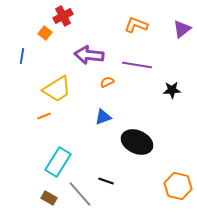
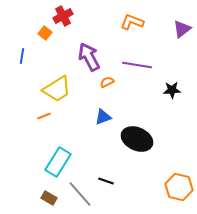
orange L-shape: moved 4 px left, 3 px up
purple arrow: moved 2 px down; rotated 56 degrees clockwise
black ellipse: moved 3 px up
orange hexagon: moved 1 px right, 1 px down
